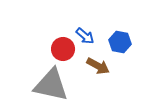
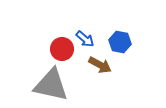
blue arrow: moved 3 px down
red circle: moved 1 px left
brown arrow: moved 2 px right, 1 px up
